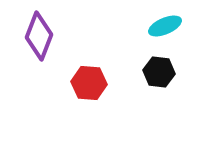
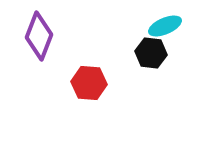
black hexagon: moved 8 px left, 19 px up
